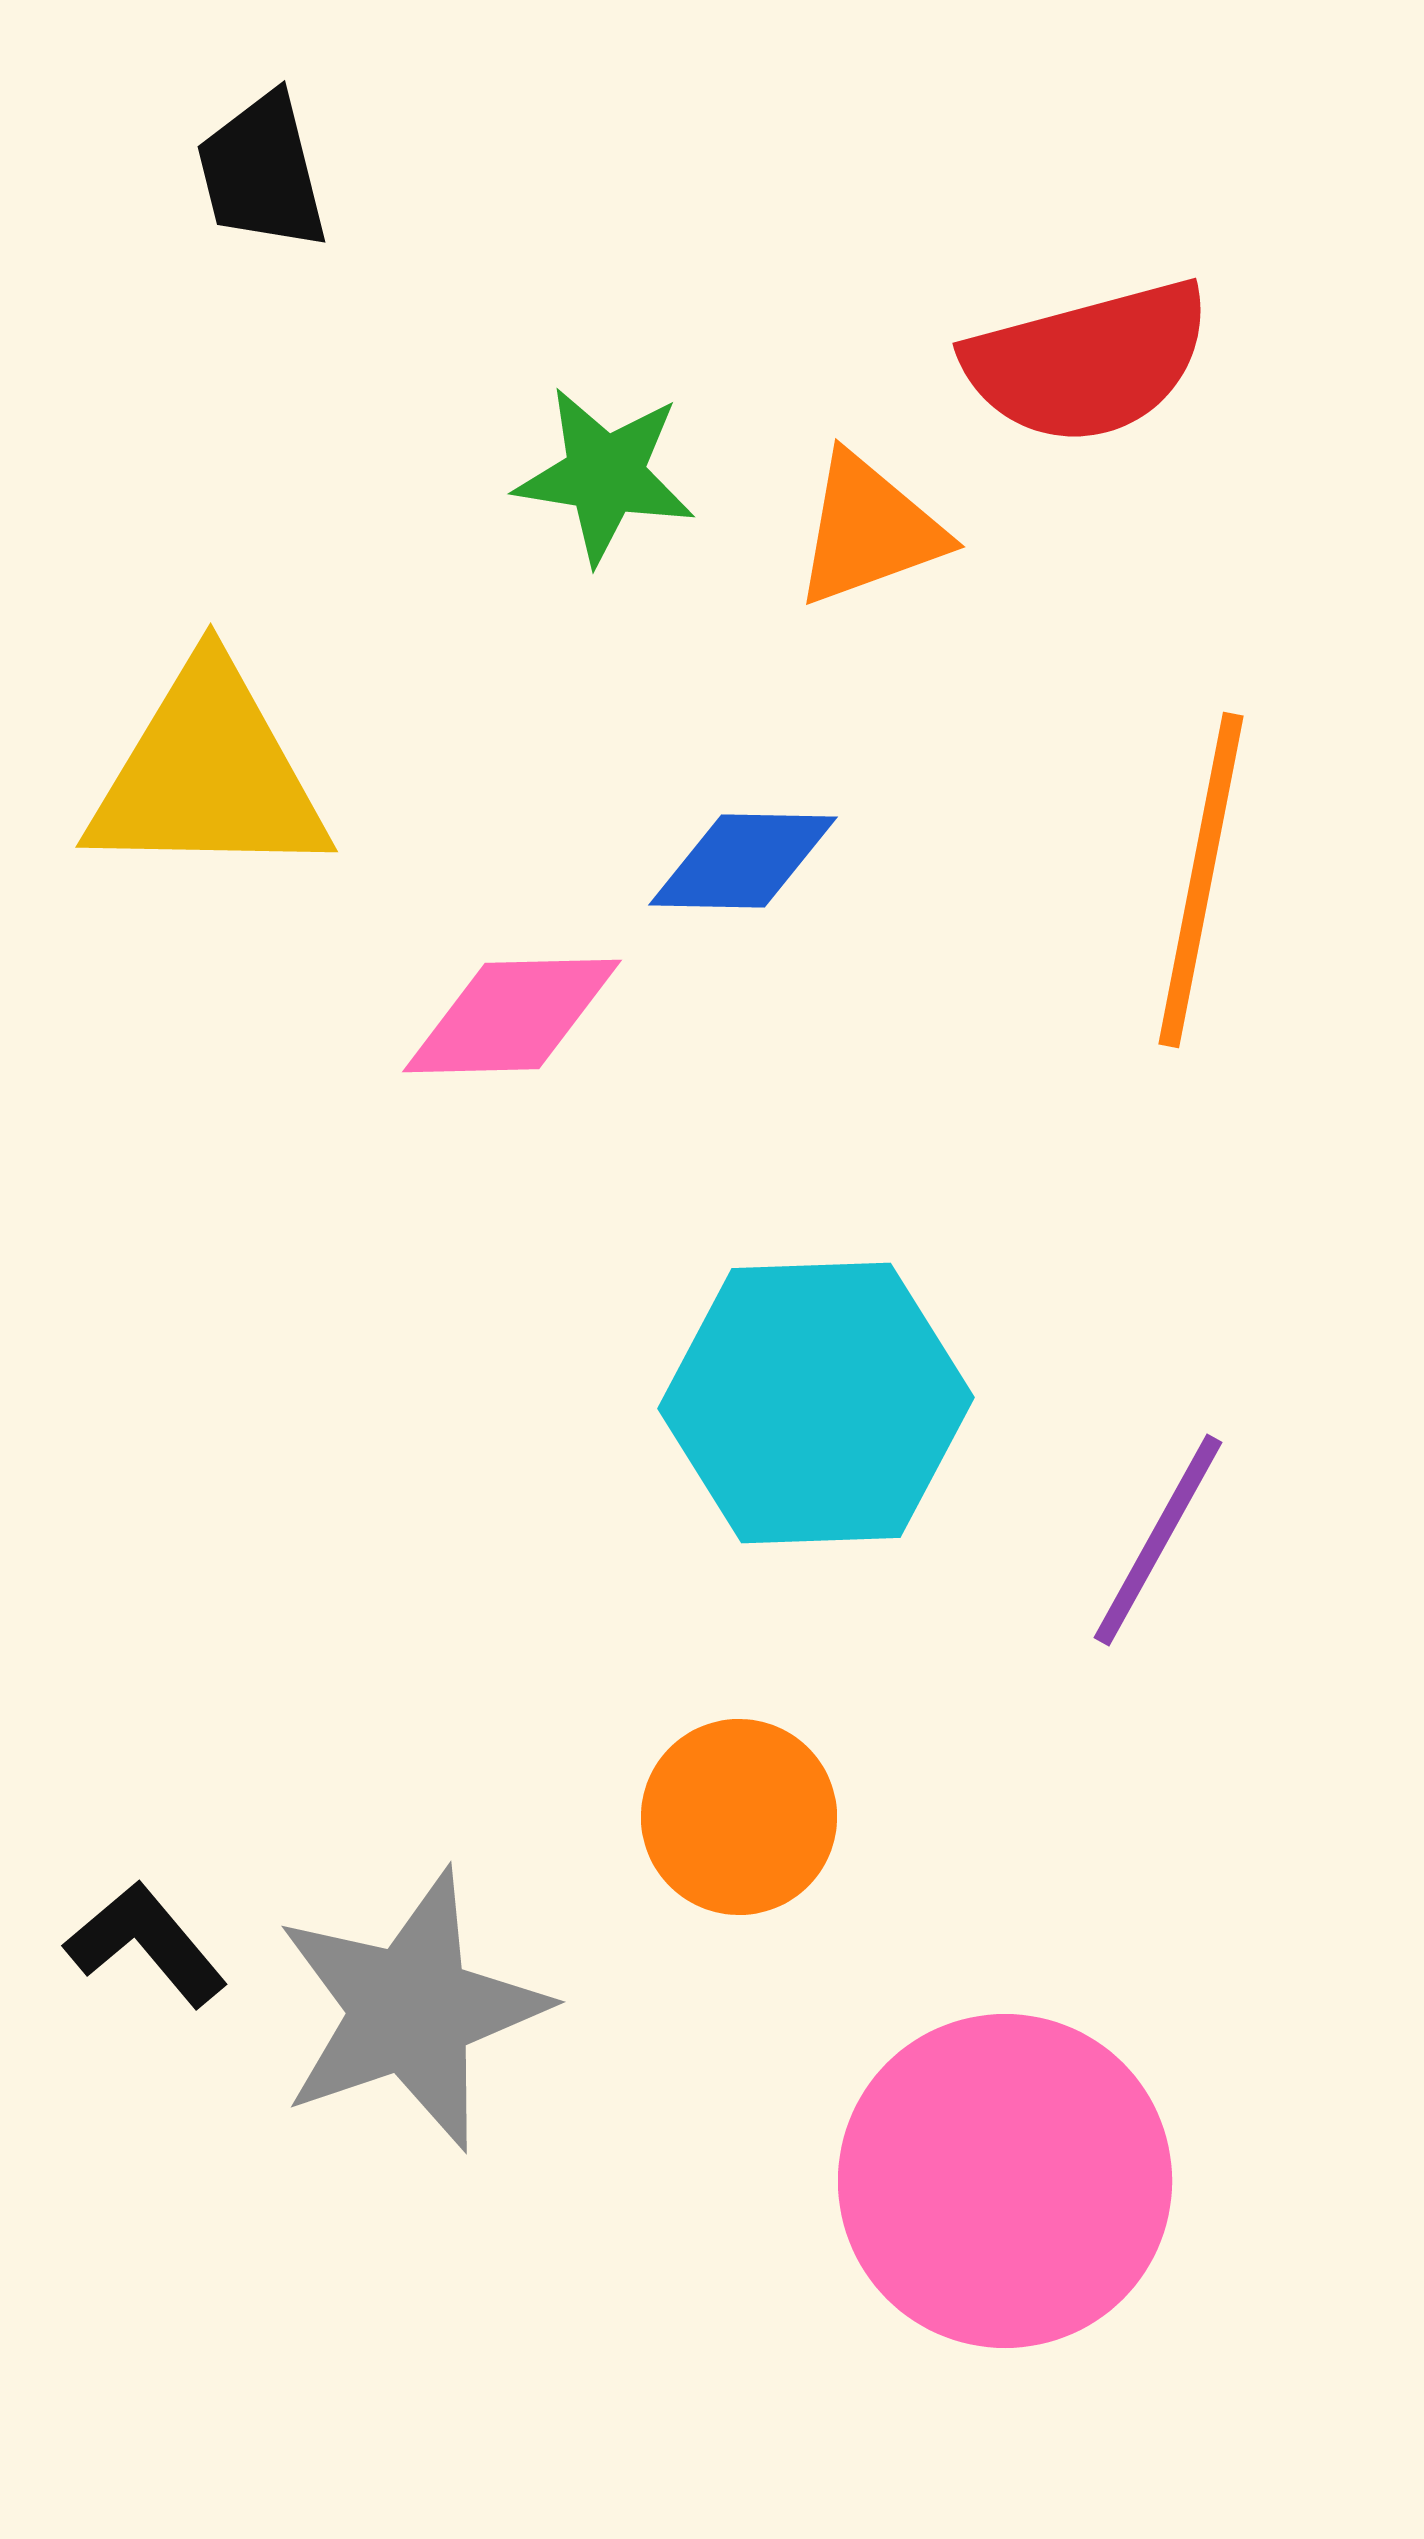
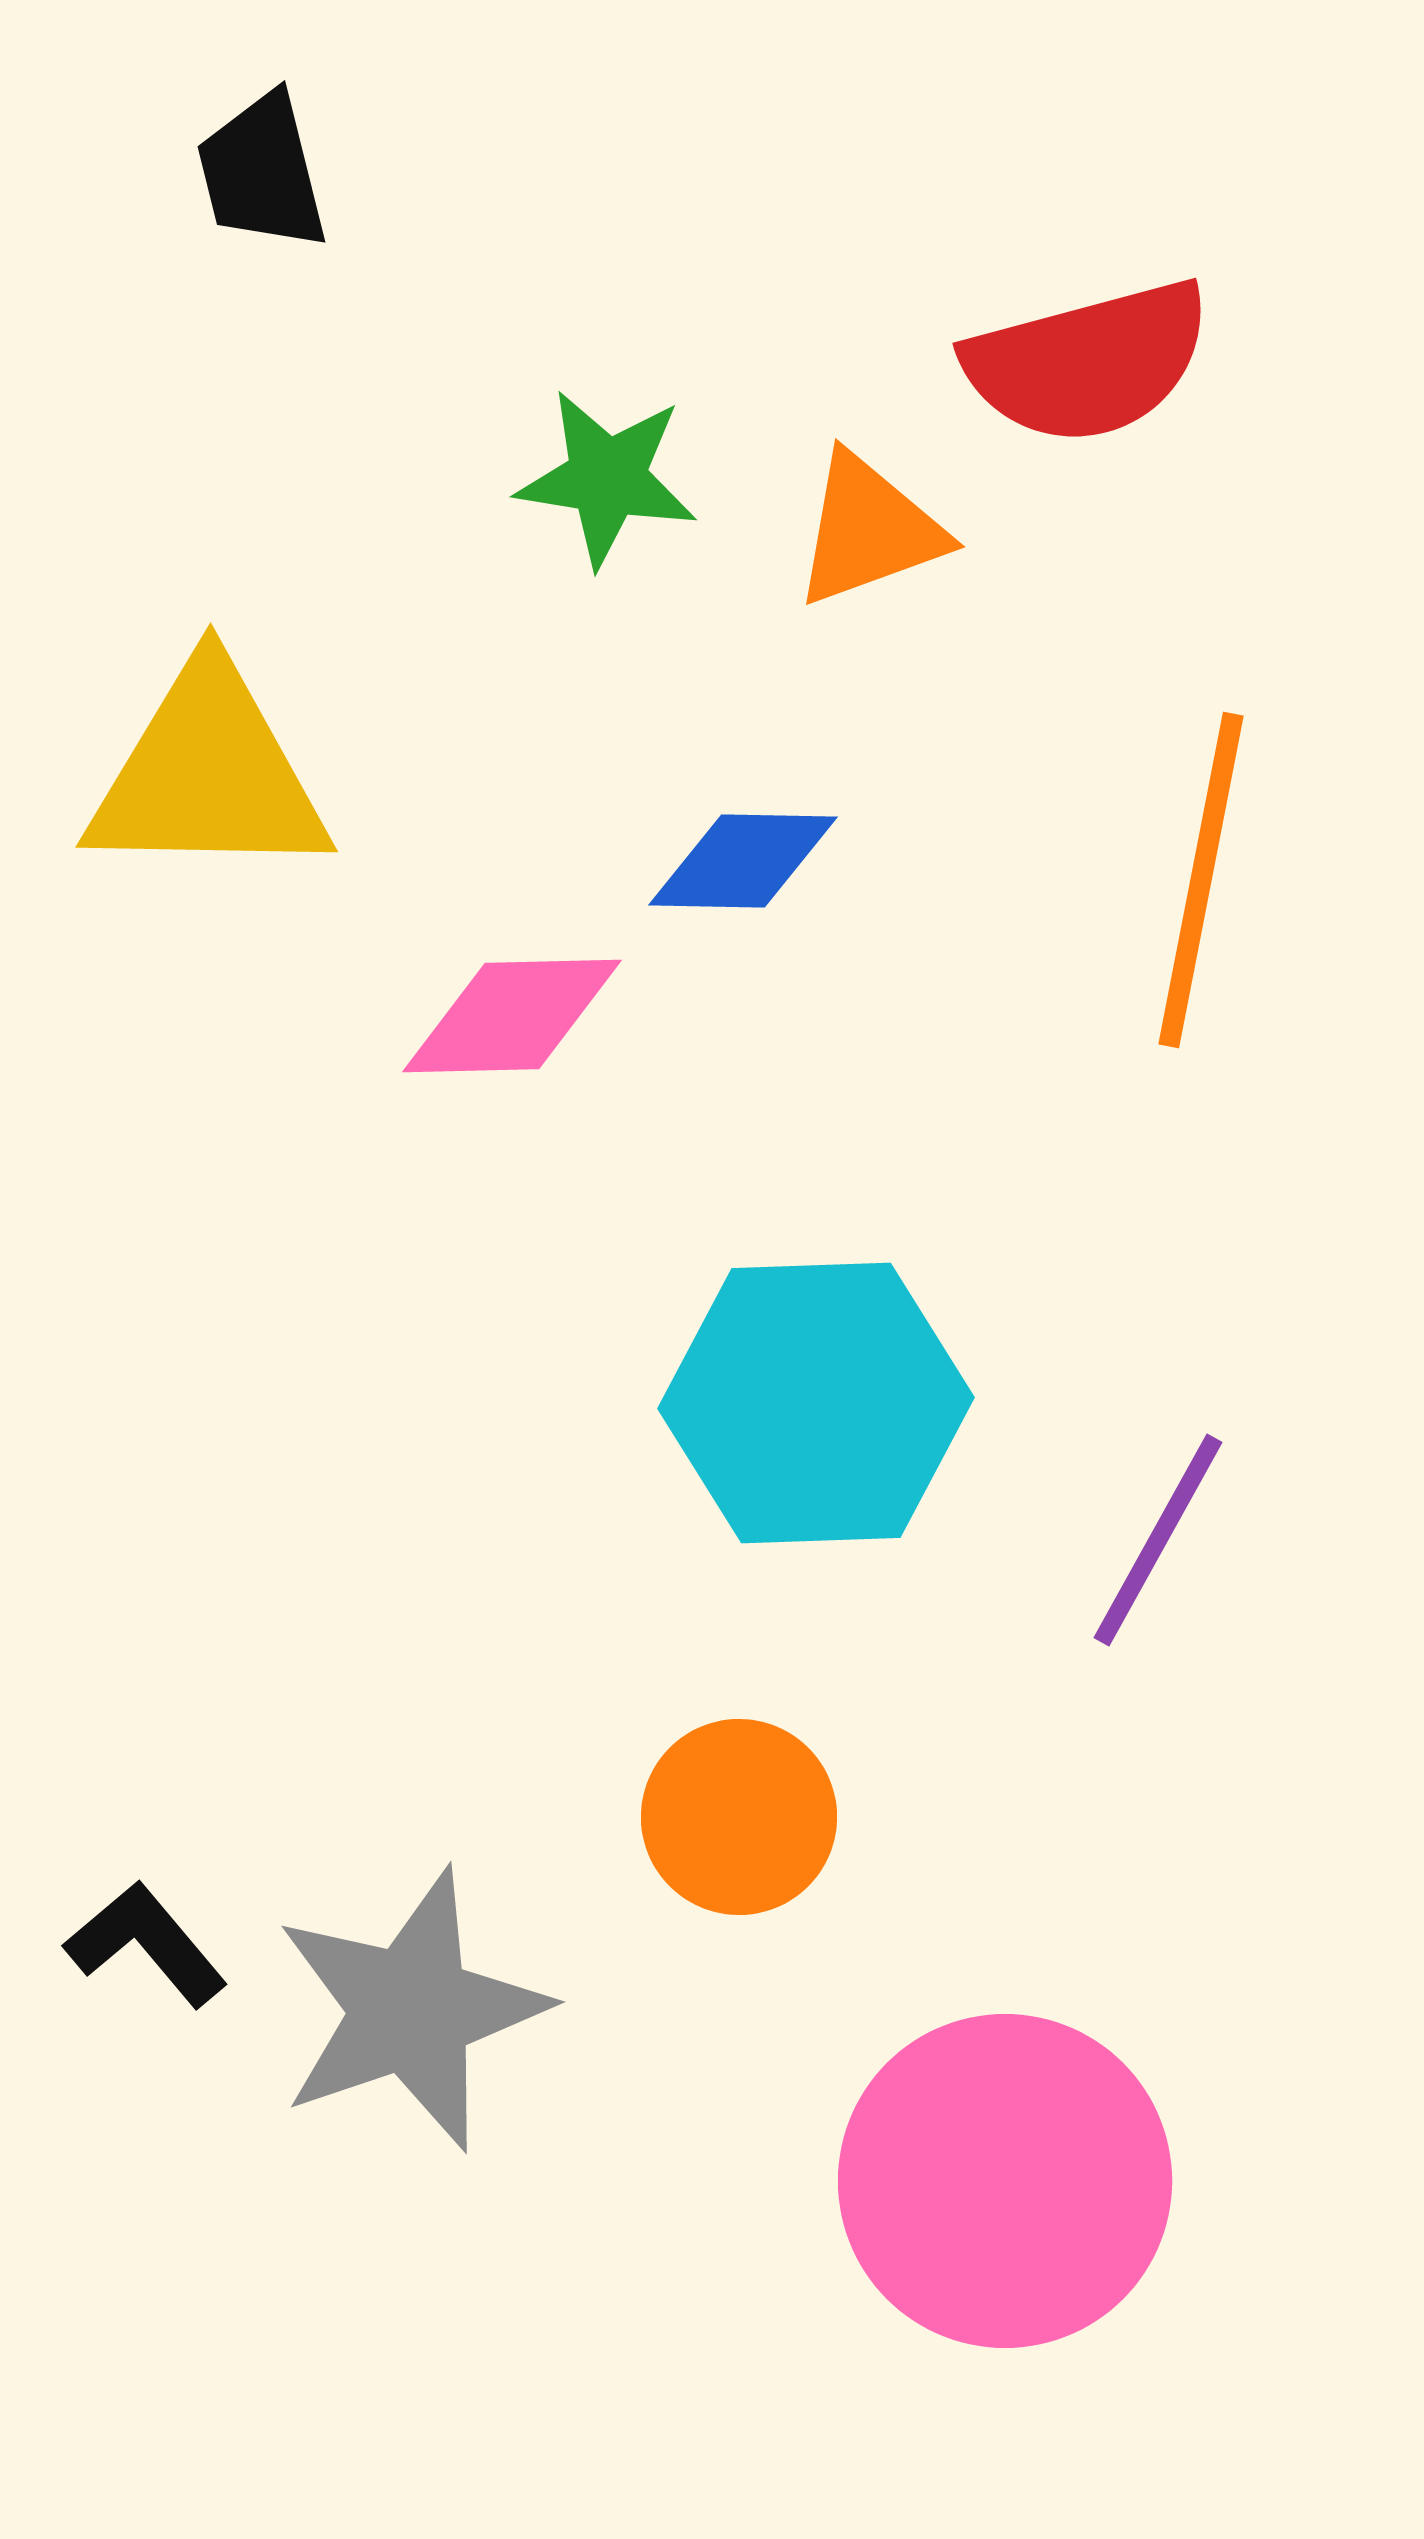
green star: moved 2 px right, 3 px down
